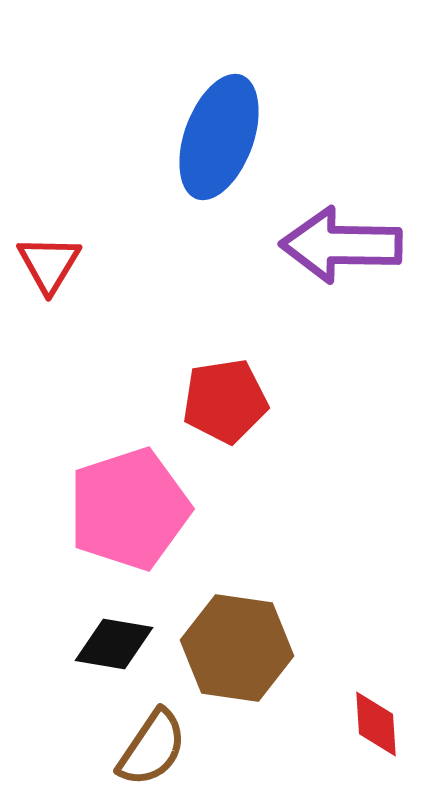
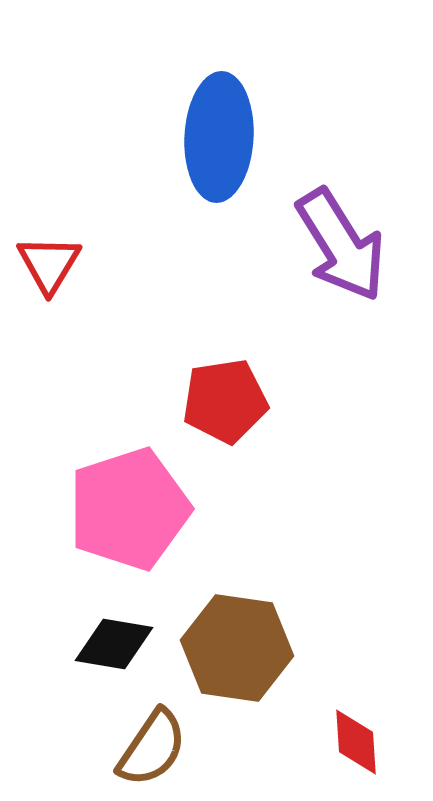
blue ellipse: rotated 17 degrees counterclockwise
purple arrow: rotated 123 degrees counterclockwise
red diamond: moved 20 px left, 18 px down
